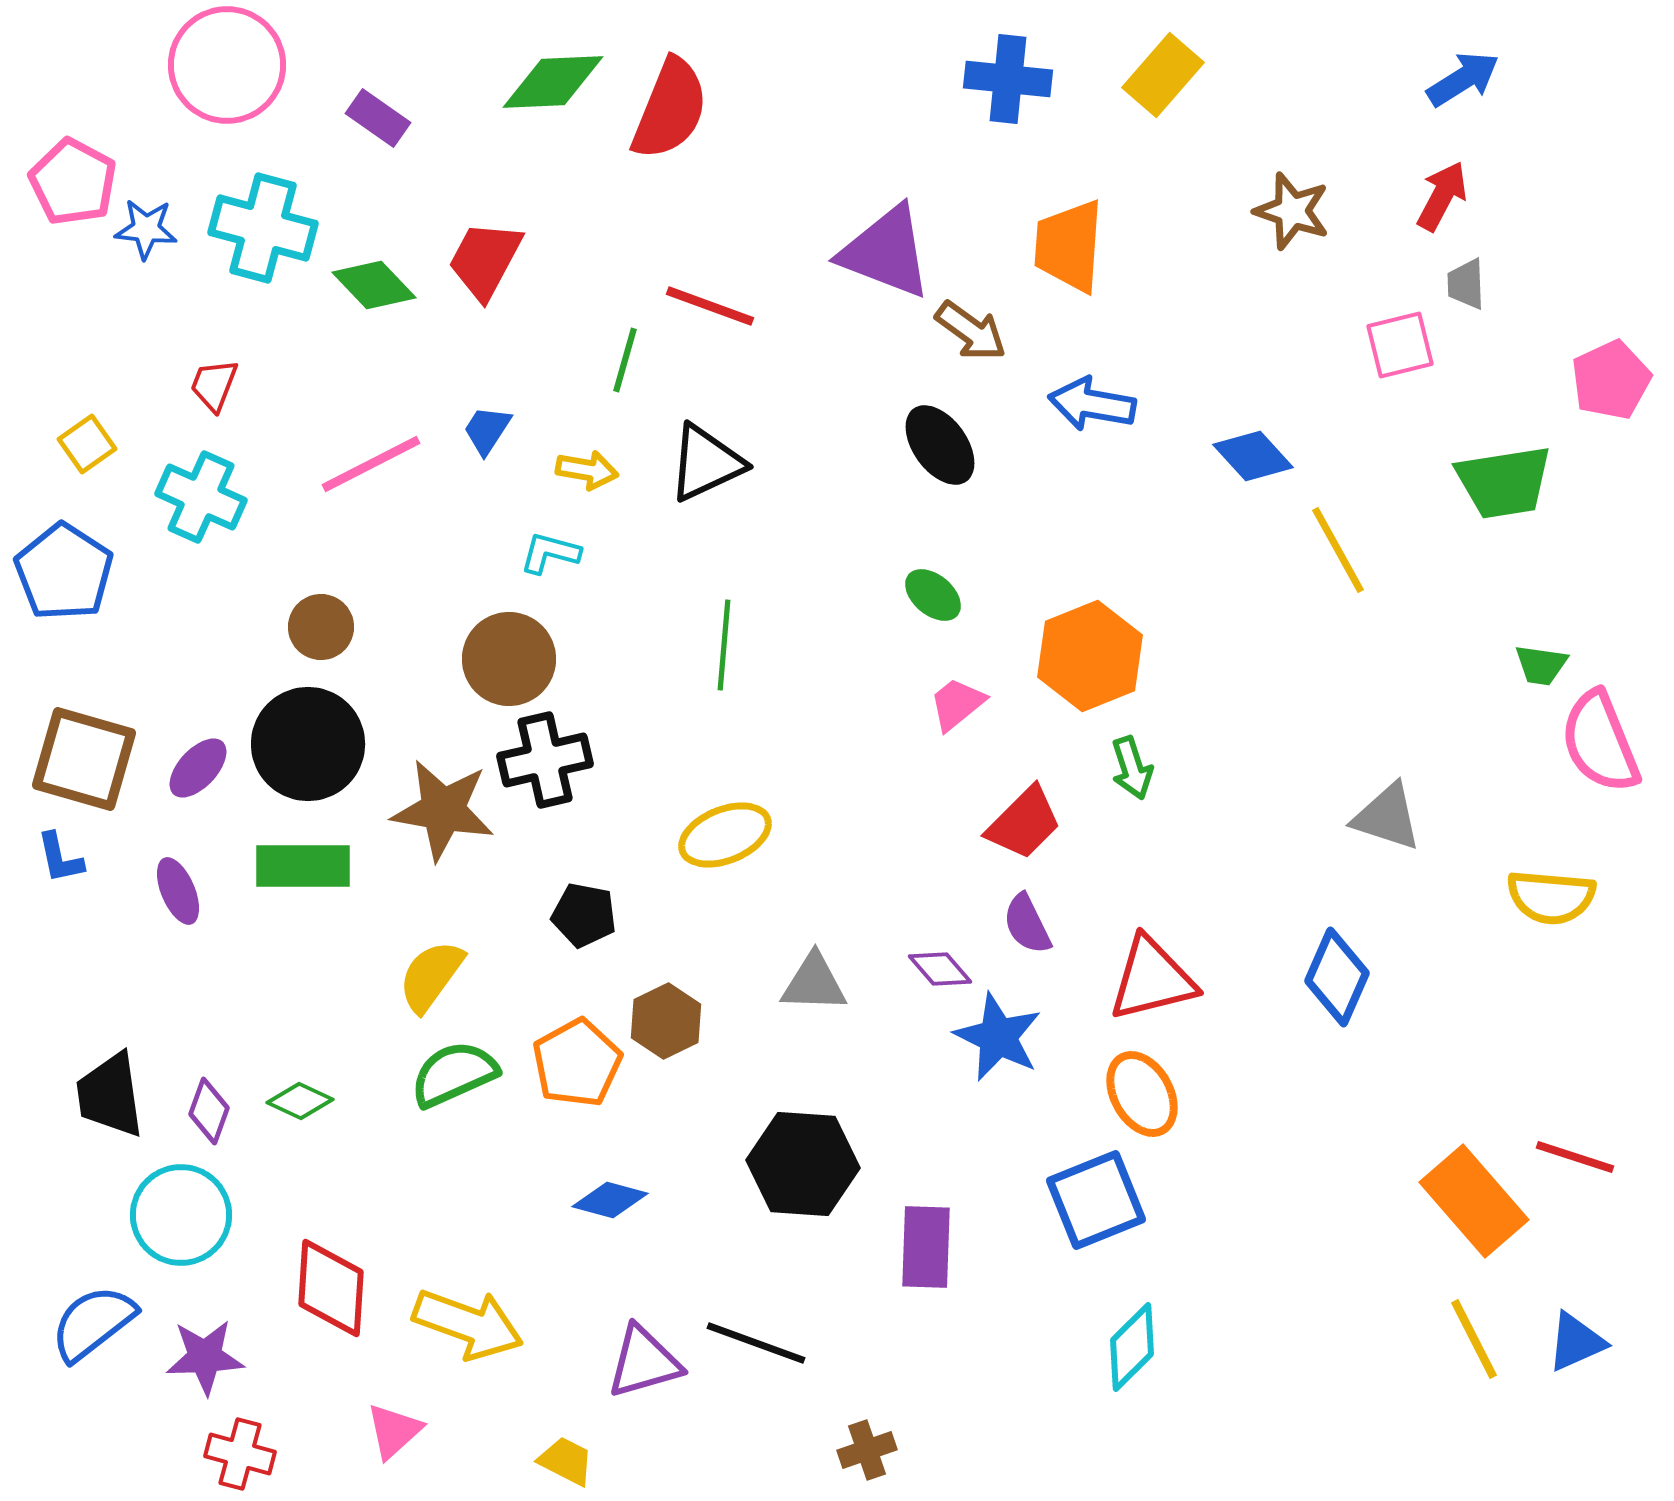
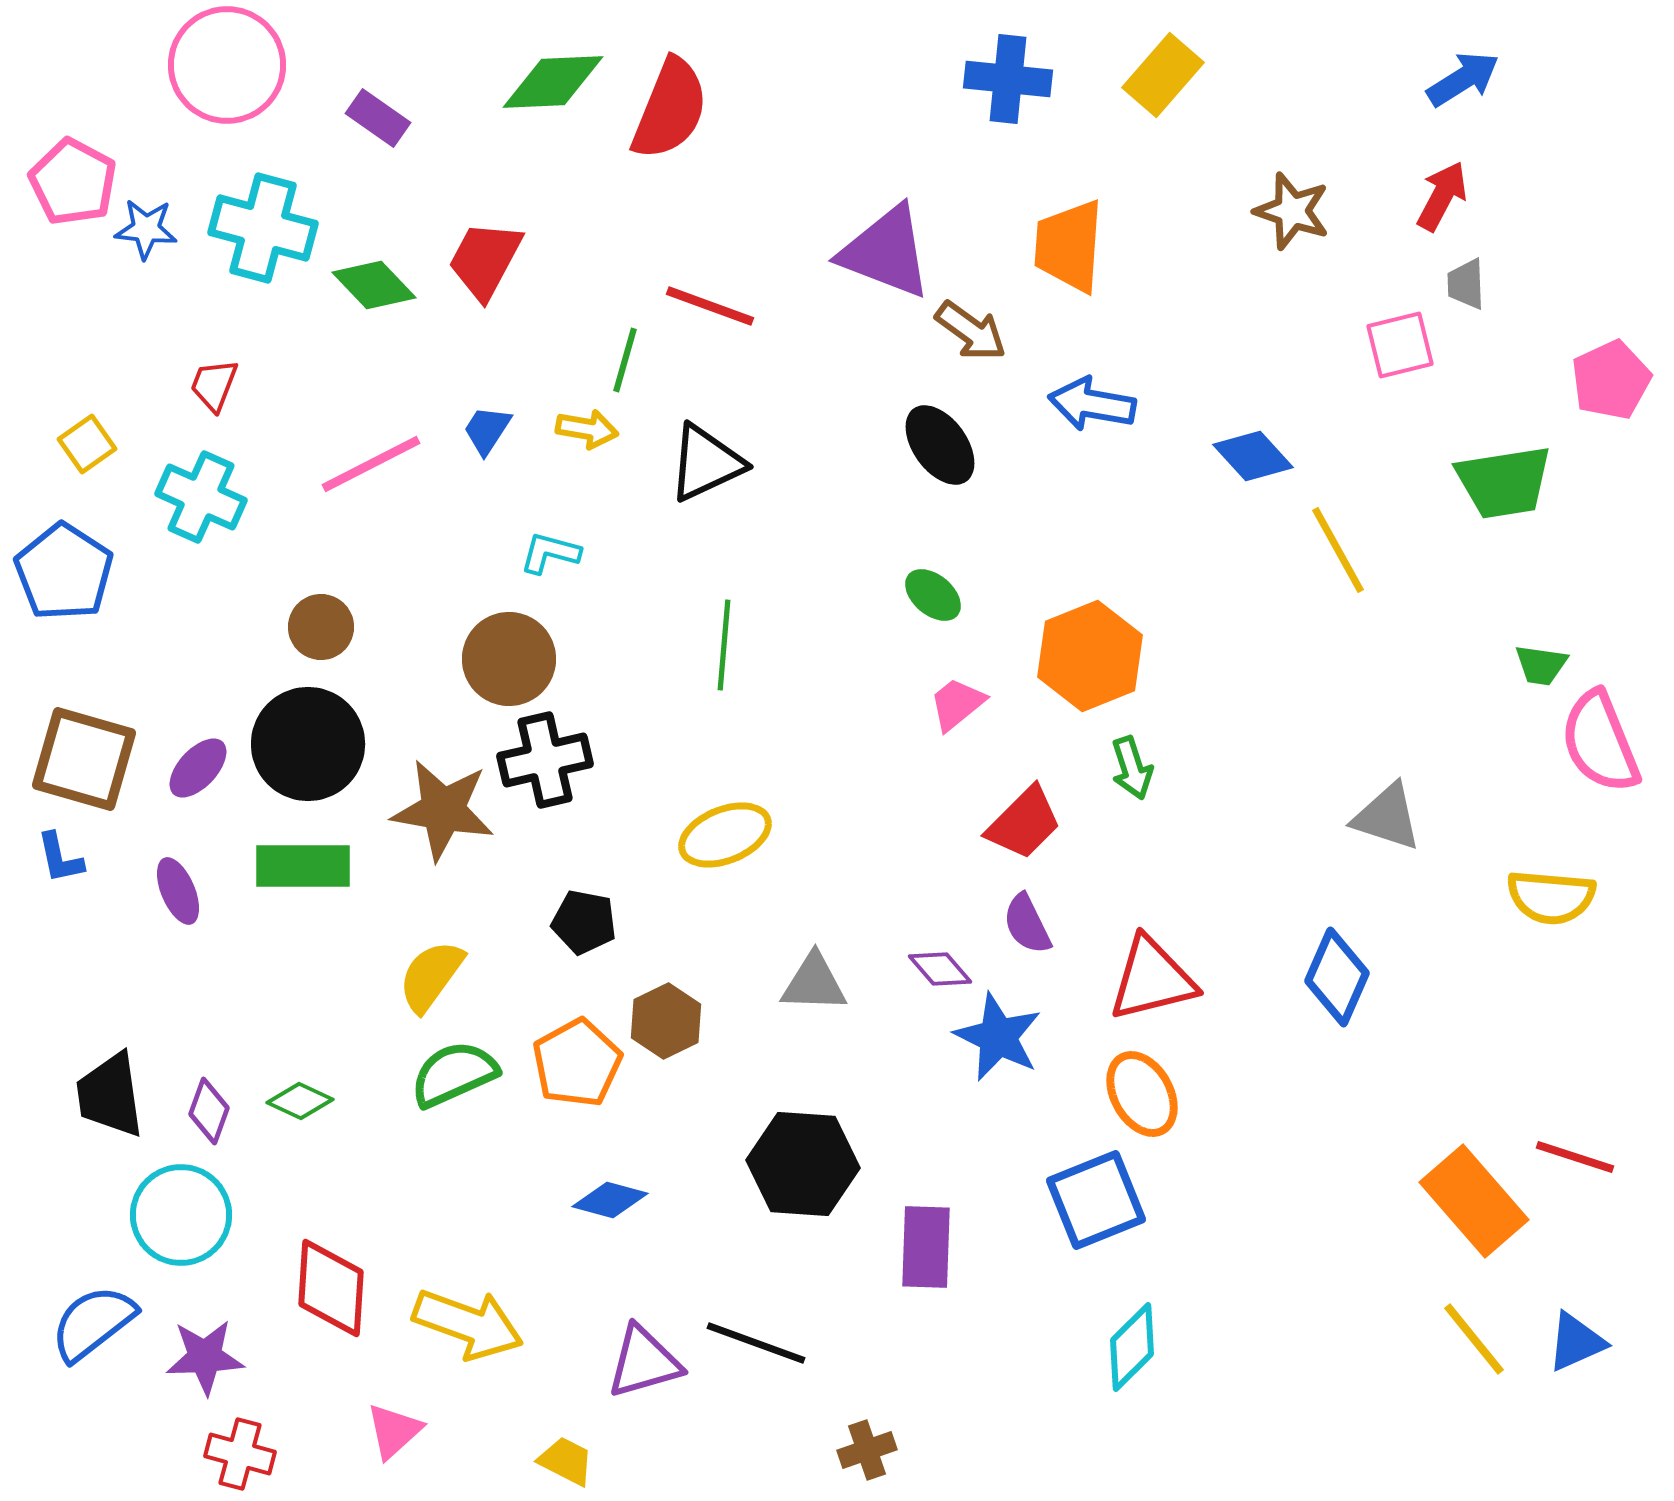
yellow arrow at (587, 470): moved 41 px up
black pentagon at (584, 915): moved 7 px down
yellow line at (1474, 1339): rotated 12 degrees counterclockwise
